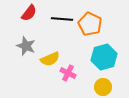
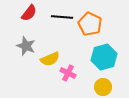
black line: moved 2 px up
